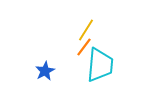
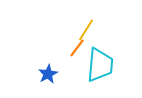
orange line: moved 7 px left, 1 px down
blue star: moved 3 px right, 3 px down
